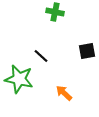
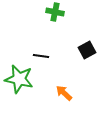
black square: moved 1 px up; rotated 18 degrees counterclockwise
black line: rotated 35 degrees counterclockwise
